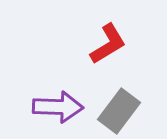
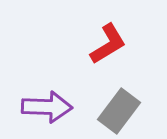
purple arrow: moved 11 px left
